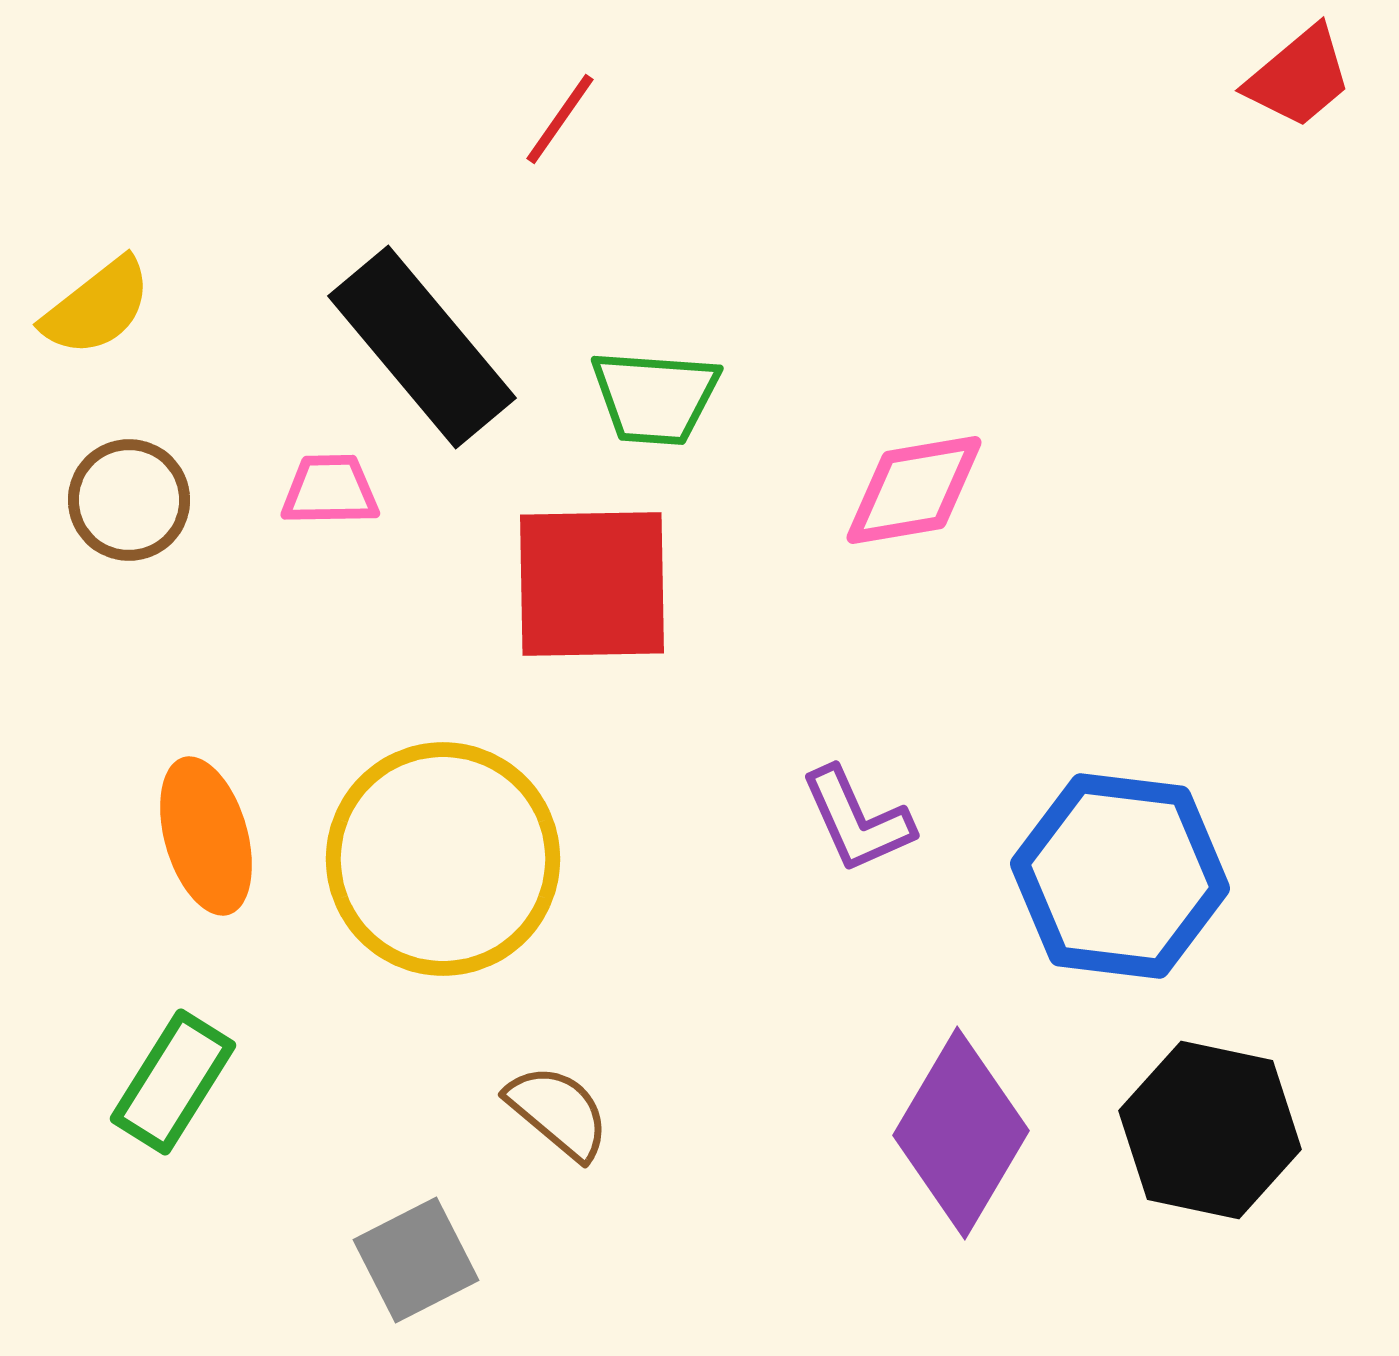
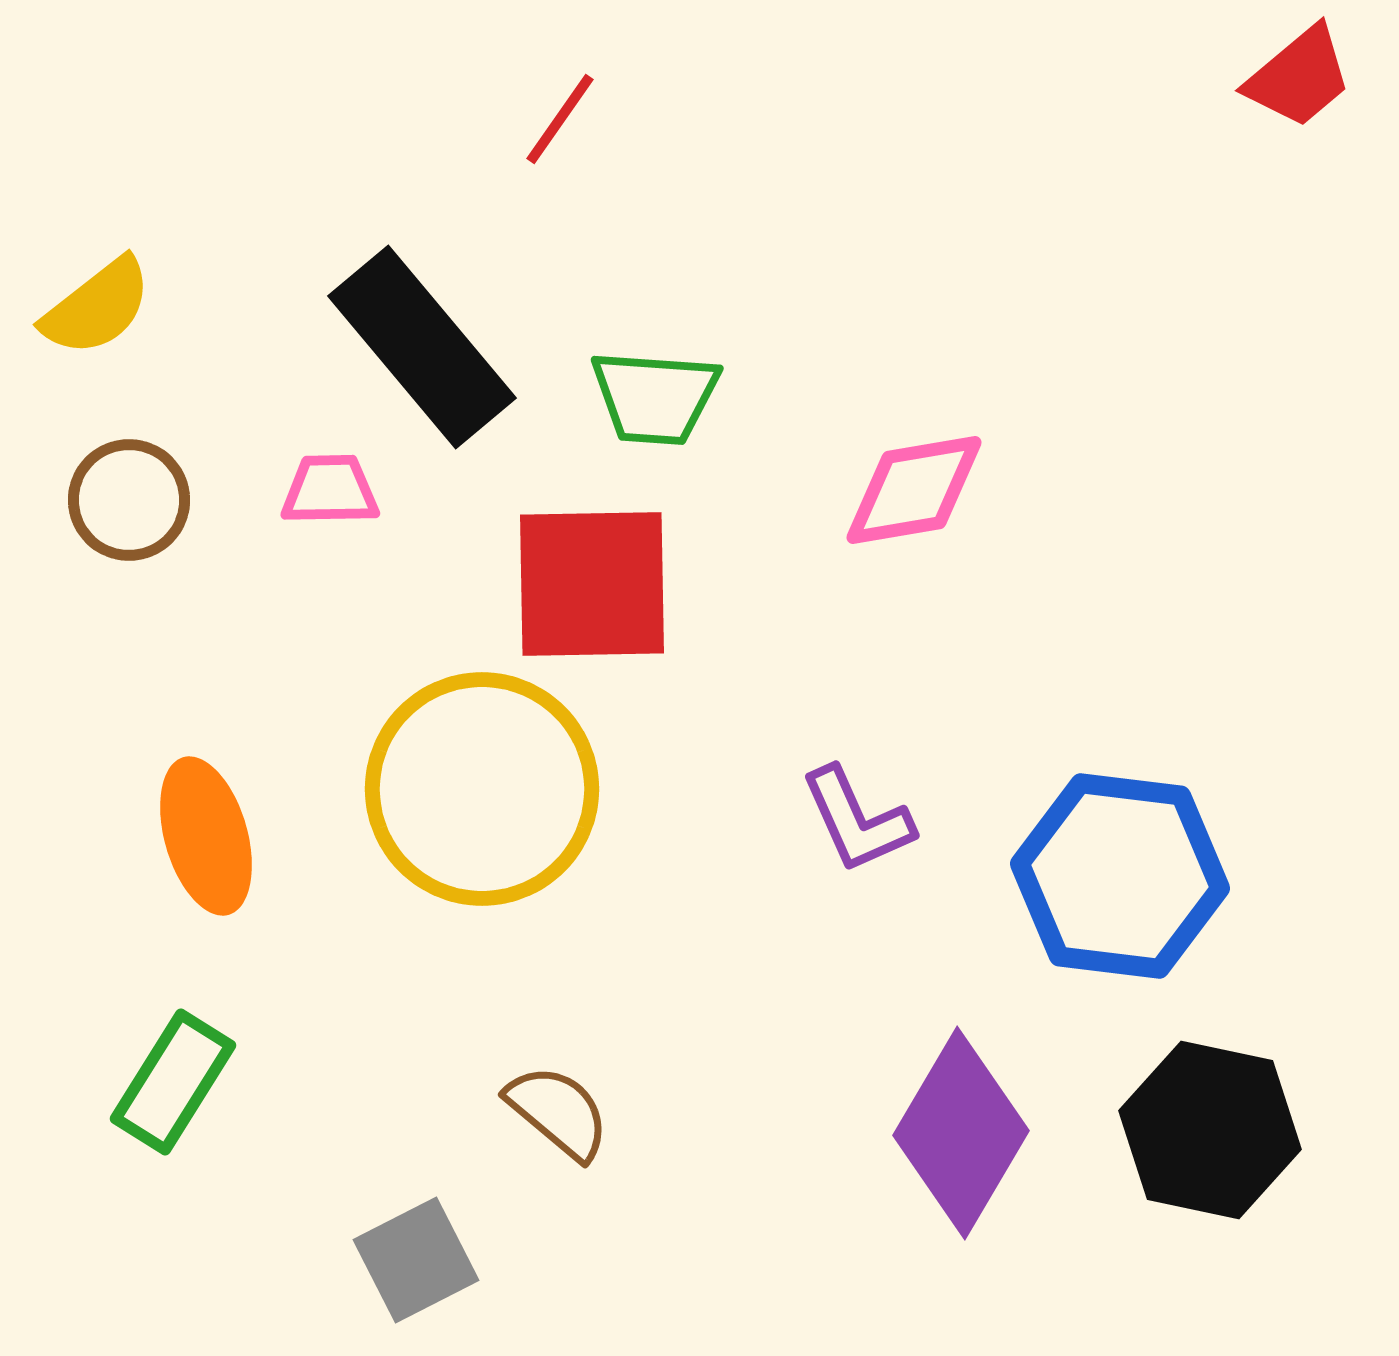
yellow circle: moved 39 px right, 70 px up
